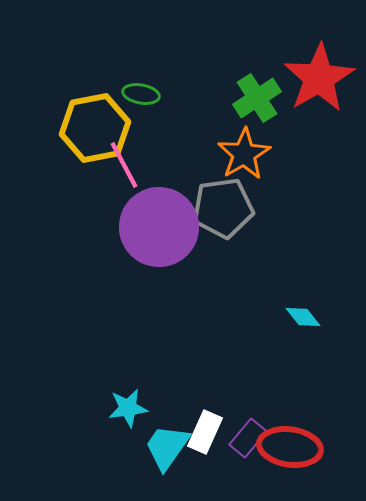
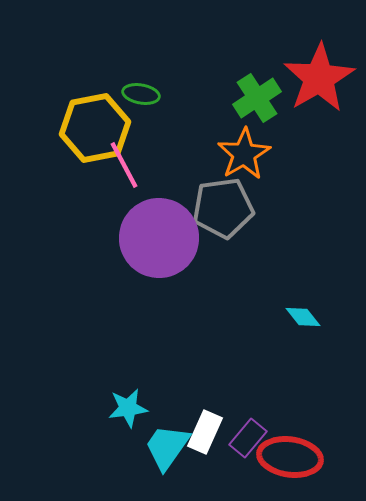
purple circle: moved 11 px down
red ellipse: moved 10 px down
